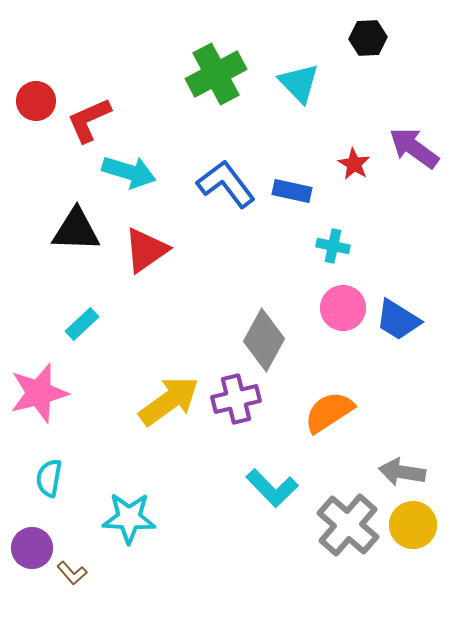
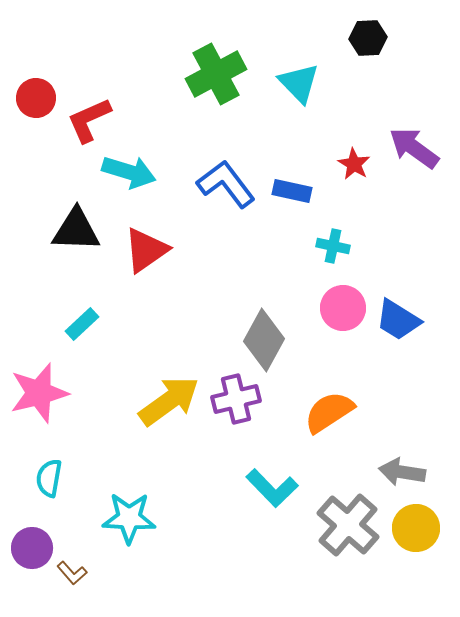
red circle: moved 3 px up
yellow circle: moved 3 px right, 3 px down
